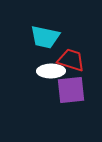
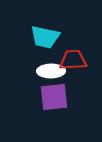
red trapezoid: moved 2 px right; rotated 20 degrees counterclockwise
purple square: moved 17 px left, 7 px down
